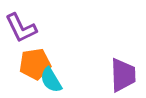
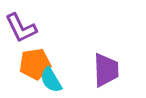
purple trapezoid: moved 17 px left, 5 px up
